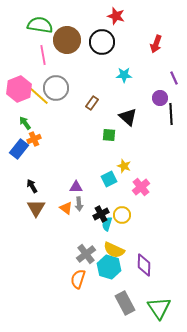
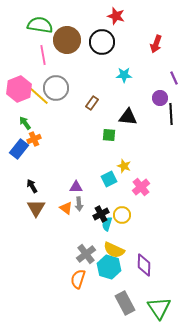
black triangle: rotated 36 degrees counterclockwise
